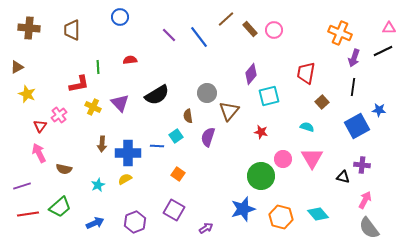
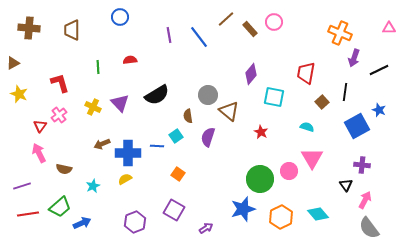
pink circle at (274, 30): moved 8 px up
purple line at (169, 35): rotated 35 degrees clockwise
black line at (383, 51): moved 4 px left, 19 px down
brown triangle at (17, 67): moved 4 px left, 4 px up
red L-shape at (79, 84): moved 19 px left, 1 px up; rotated 95 degrees counterclockwise
black line at (353, 87): moved 8 px left, 5 px down
gray circle at (207, 93): moved 1 px right, 2 px down
yellow star at (27, 94): moved 8 px left
cyan square at (269, 96): moved 5 px right, 1 px down; rotated 25 degrees clockwise
blue star at (379, 110): rotated 16 degrees clockwise
brown triangle at (229, 111): rotated 30 degrees counterclockwise
red star at (261, 132): rotated 16 degrees clockwise
brown arrow at (102, 144): rotated 63 degrees clockwise
pink circle at (283, 159): moved 6 px right, 12 px down
green circle at (261, 176): moved 1 px left, 3 px down
black triangle at (343, 177): moved 3 px right, 8 px down; rotated 40 degrees clockwise
cyan star at (98, 185): moved 5 px left, 1 px down
orange hexagon at (281, 217): rotated 20 degrees clockwise
blue arrow at (95, 223): moved 13 px left
